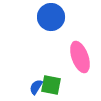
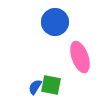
blue circle: moved 4 px right, 5 px down
blue semicircle: moved 1 px left
